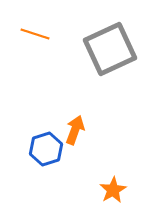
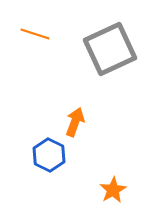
orange arrow: moved 8 px up
blue hexagon: moved 3 px right, 6 px down; rotated 16 degrees counterclockwise
